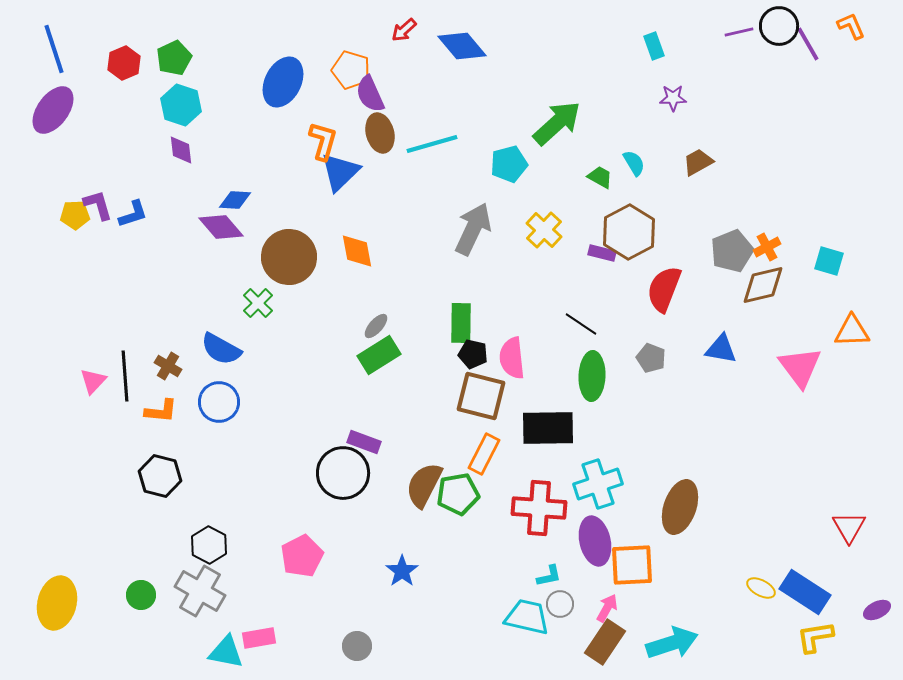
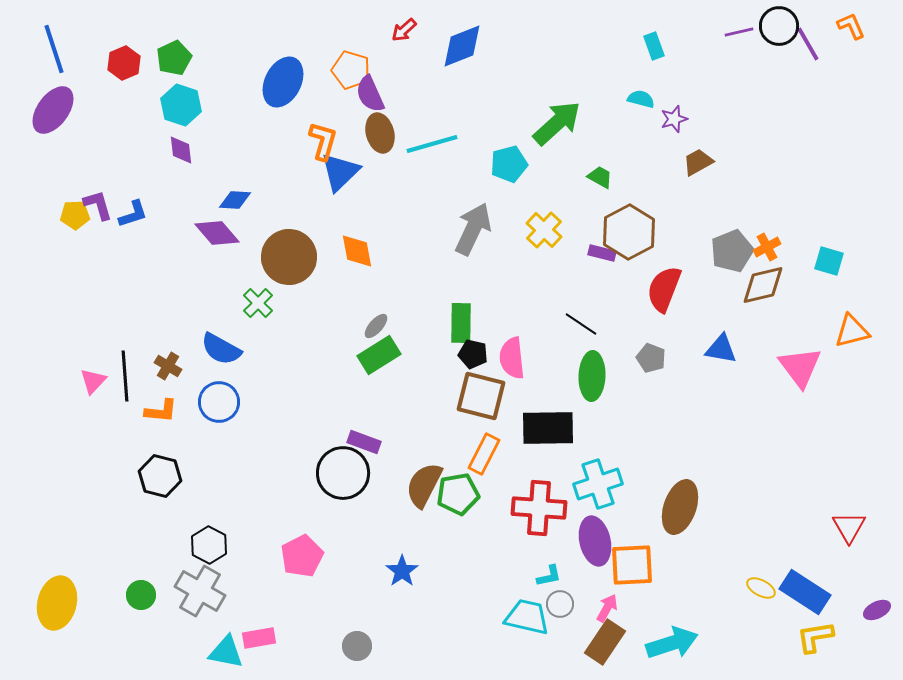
blue diamond at (462, 46): rotated 72 degrees counterclockwise
purple star at (673, 98): moved 1 px right, 21 px down; rotated 16 degrees counterclockwise
cyan semicircle at (634, 163): moved 7 px right, 64 px up; rotated 44 degrees counterclockwise
purple diamond at (221, 227): moved 4 px left, 6 px down
orange triangle at (852, 331): rotated 12 degrees counterclockwise
